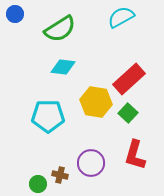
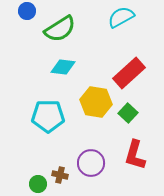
blue circle: moved 12 px right, 3 px up
red rectangle: moved 6 px up
